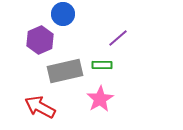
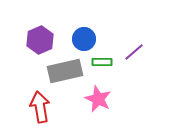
blue circle: moved 21 px right, 25 px down
purple line: moved 16 px right, 14 px down
green rectangle: moved 3 px up
pink star: moved 2 px left; rotated 16 degrees counterclockwise
red arrow: rotated 52 degrees clockwise
